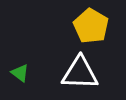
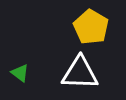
yellow pentagon: moved 1 px down
